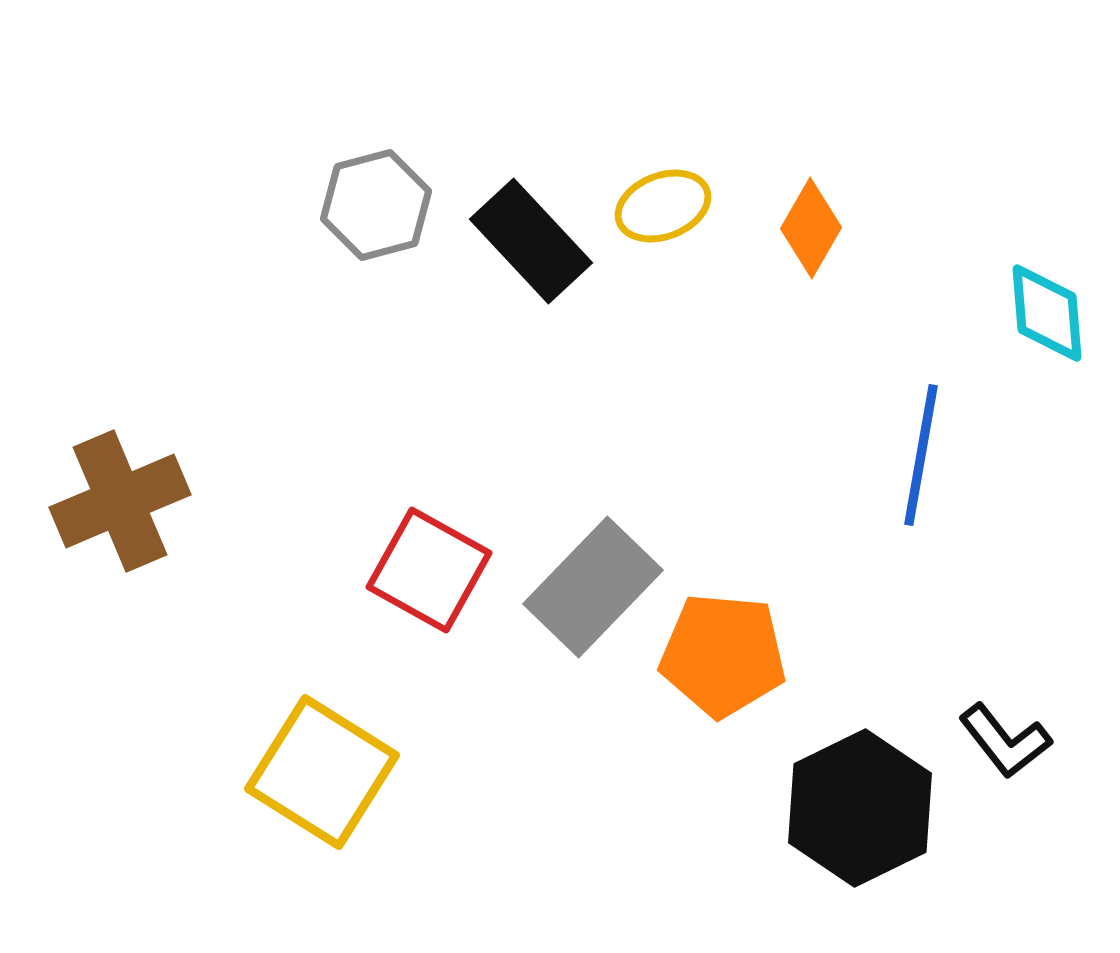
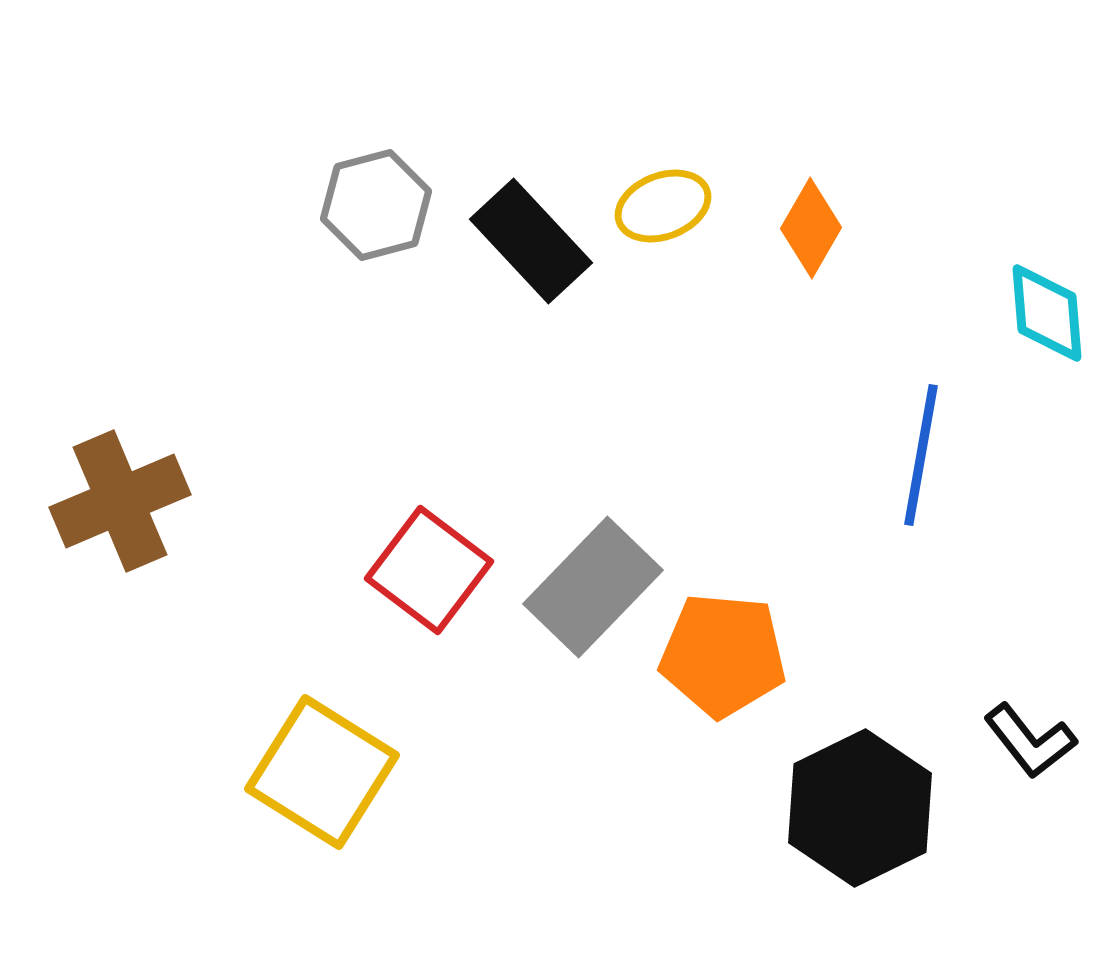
red square: rotated 8 degrees clockwise
black L-shape: moved 25 px right
